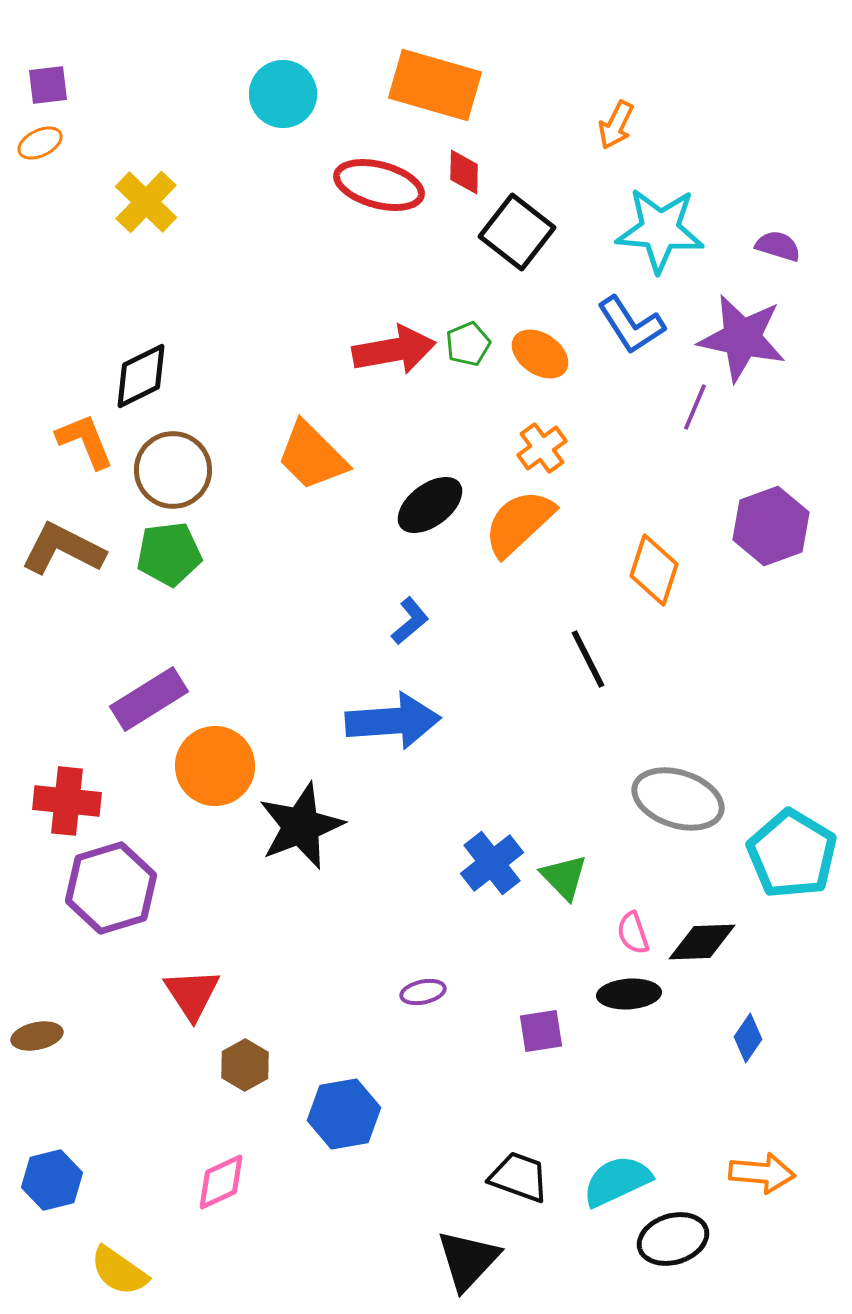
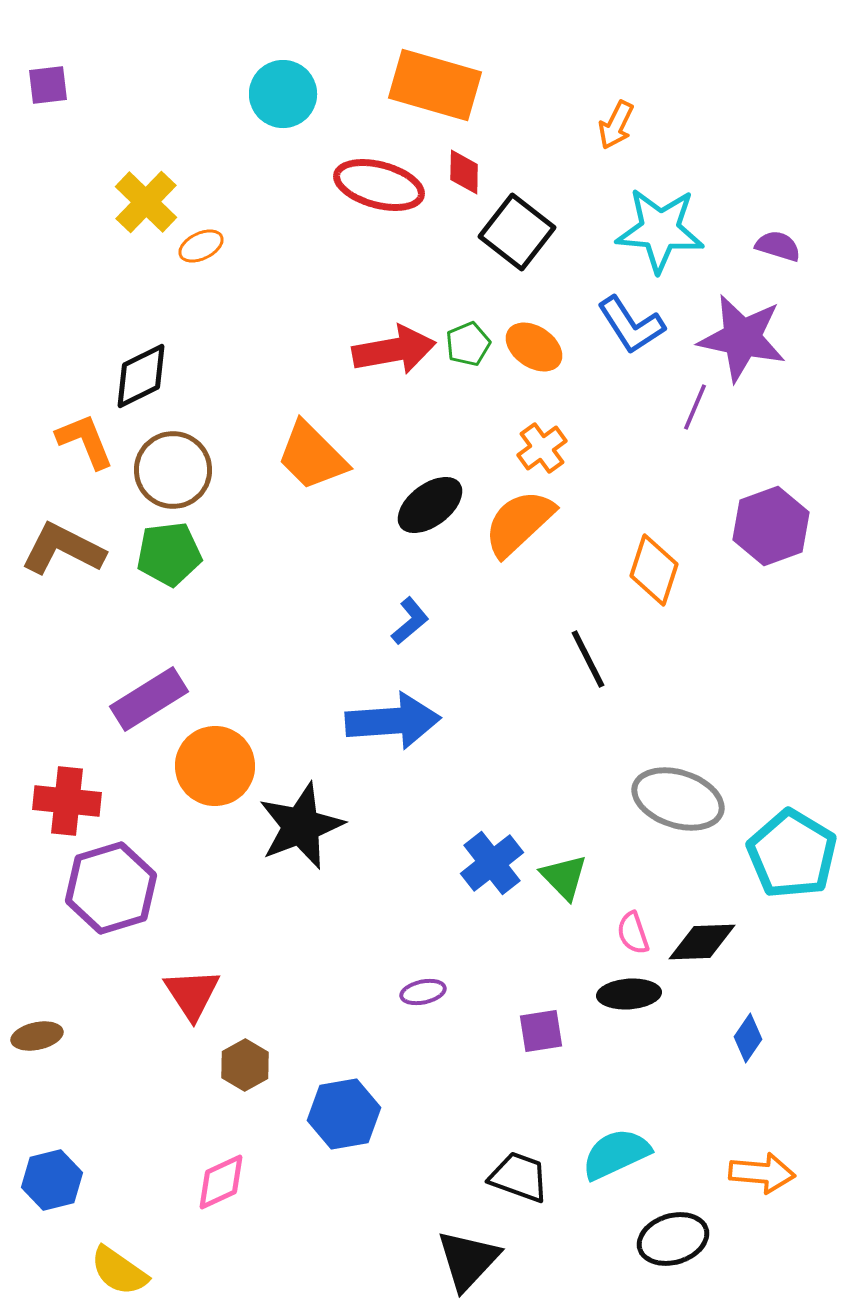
orange ellipse at (40, 143): moved 161 px right, 103 px down
orange ellipse at (540, 354): moved 6 px left, 7 px up
cyan semicircle at (617, 1181): moved 1 px left, 27 px up
